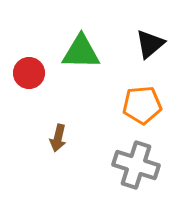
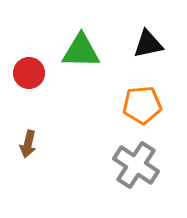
black triangle: moved 2 px left; rotated 28 degrees clockwise
green triangle: moved 1 px up
brown arrow: moved 30 px left, 6 px down
gray cross: rotated 15 degrees clockwise
